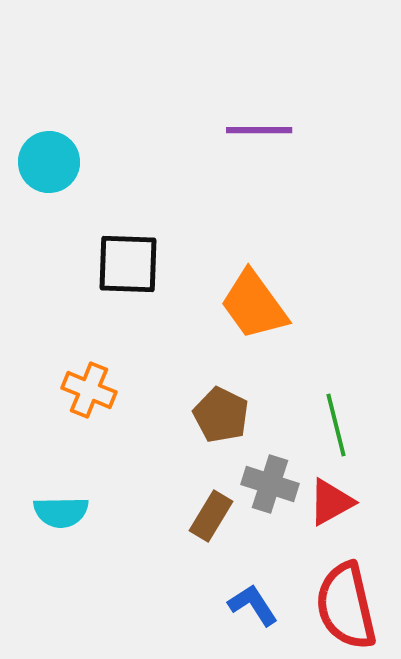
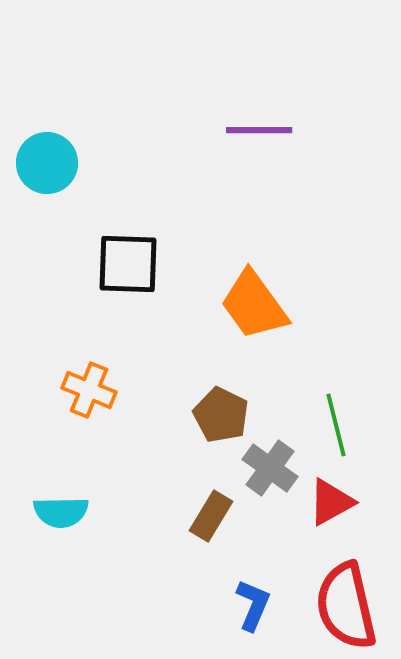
cyan circle: moved 2 px left, 1 px down
gray cross: moved 16 px up; rotated 18 degrees clockwise
blue L-shape: rotated 56 degrees clockwise
